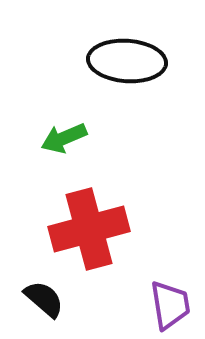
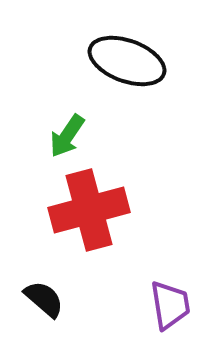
black ellipse: rotated 16 degrees clockwise
green arrow: moved 3 px right, 2 px up; rotated 33 degrees counterclockwise
red cross: moved 19 px up
